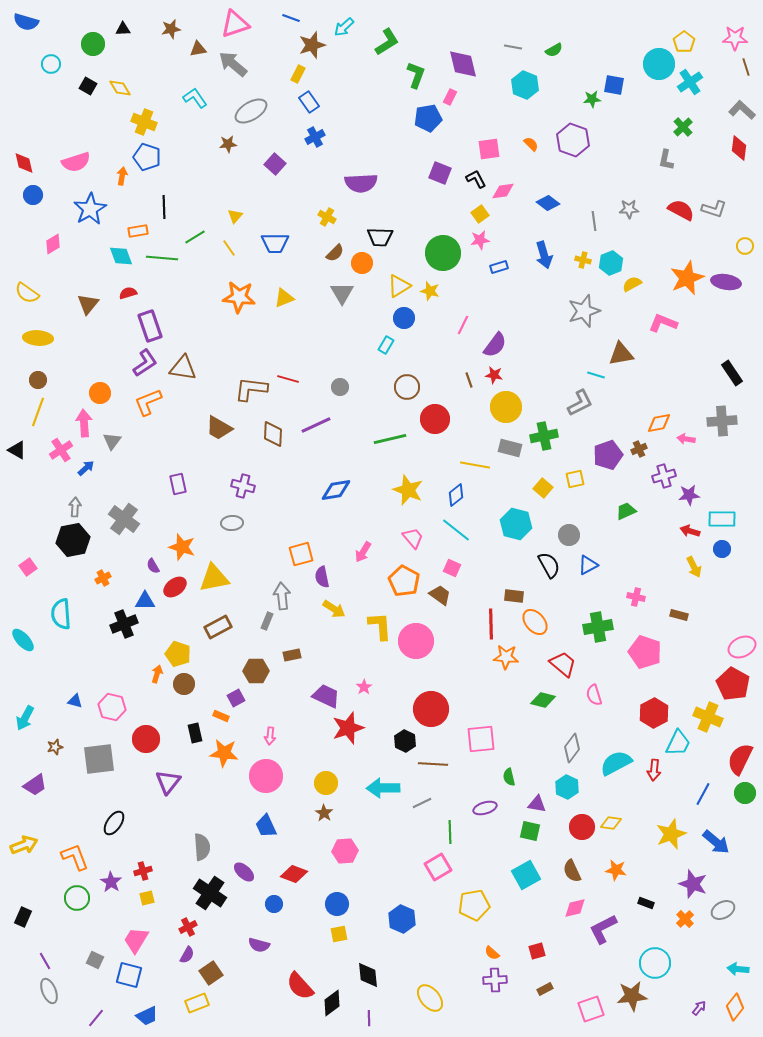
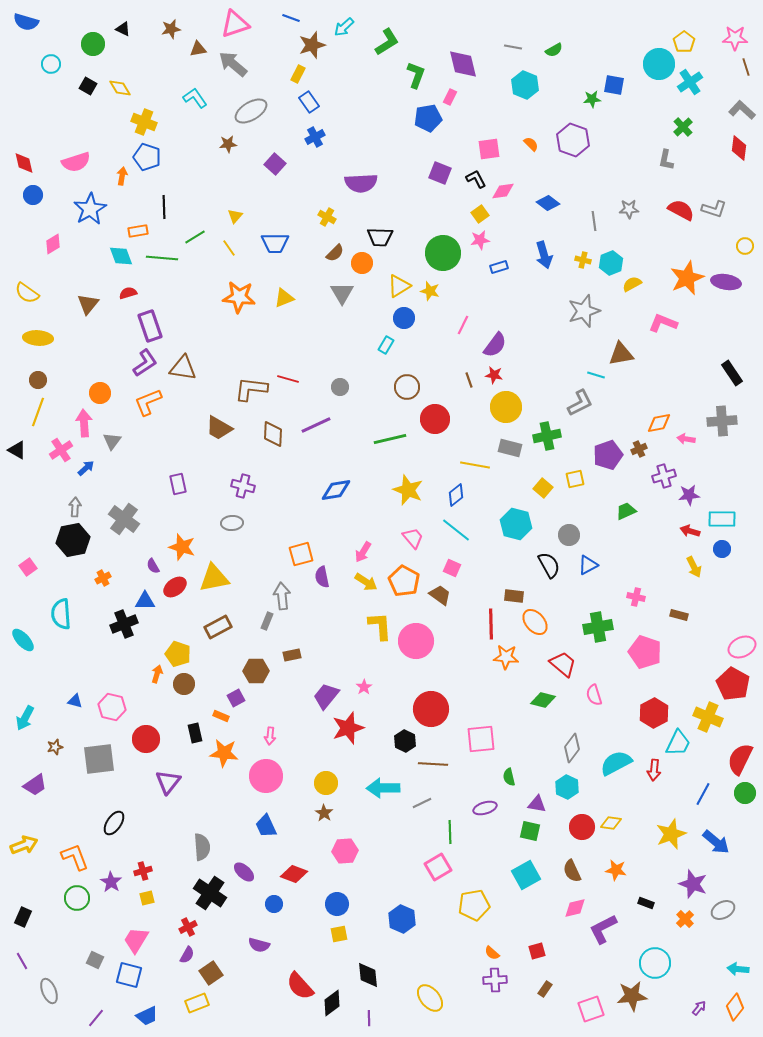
black triangle at (123, 29): rotated 28 degrees clockwise
green cross at (544, 436): moved 3 px right
yellow arrow at (334, 609): moved 32 px right, 27 px up
purple trapezoid at (326, 696): rotated 76 degrees counterclockwise
purple line at (45, 961): moved 23 px left
brown rectangle at (545, 989): rotated 28 degrees counterclockwise
